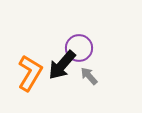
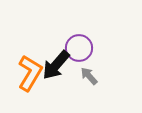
black arrow: moved 6 px left
